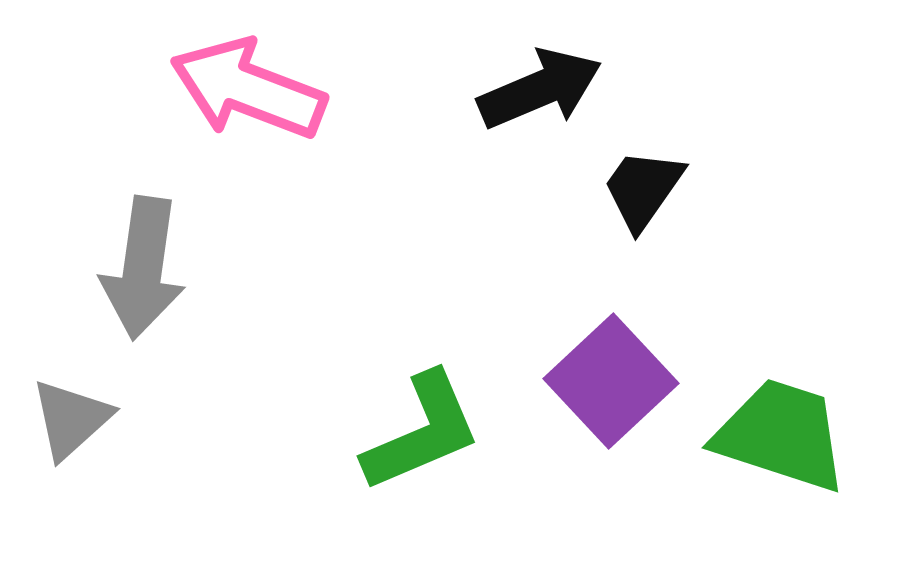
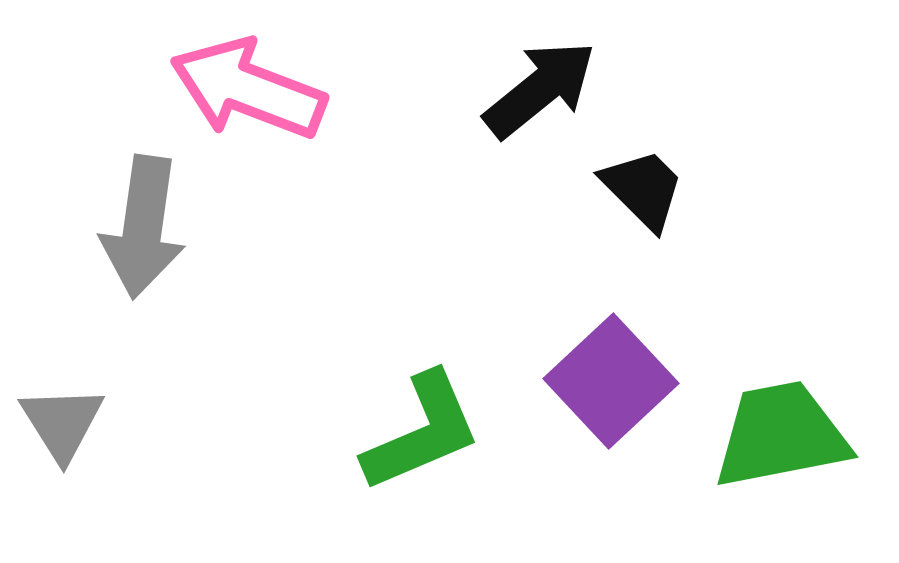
black arrow: rotated 16 degrees counterclockwise
black trapezoid: rotated 100 degrees clockwise
gray arrow: moved 41 px up
gray triangle: moved 9 px left, 4 px down; rotated 20 degrees counterclockwise
green trapezoid: rotated 29 degrees counterclockwise
